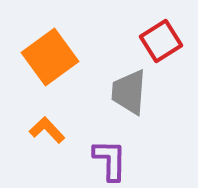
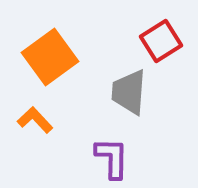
orange L-shape: moved 12 px left, 10 px up
purple L-shape: moved 2 px right, 2 px up
